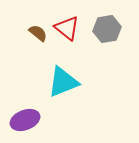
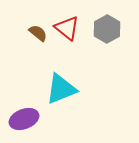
gray hexagon: rotated 20 degrees counterclockwise
cyan triangle: moved 2 px left, 7 px down
purple ellipse: moved 1 px left, 1 px up
